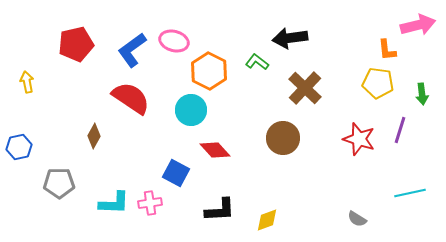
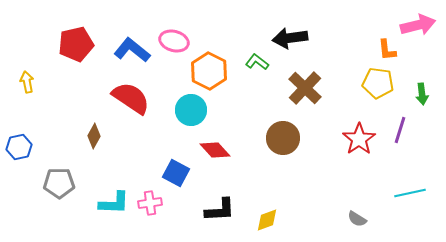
blue L-shape: rotated 75 degrees clockwise
red star: rotated 20 degrees clockwise
